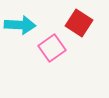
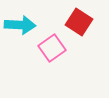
red square: moved 1 px up
